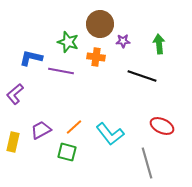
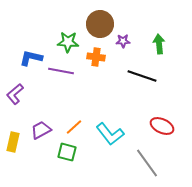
green star: rotated 15 degrees counterclockwise
gray line: rotated 20 degrees counterclockwise
